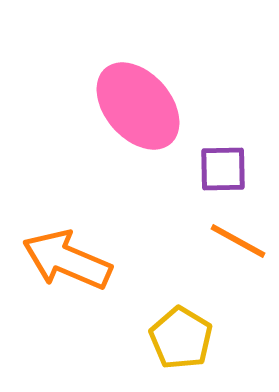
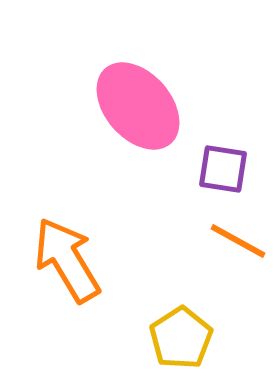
purple square: rotated 10 degrees clockwise
orange arrow: rotated 36 degrees clockwise
yellow pentagon: rotated 8 degrees clockwise
